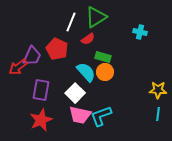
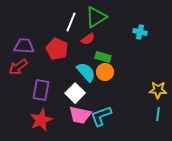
purple trapezoid: moved 8 px left, 10 px up; rotated 110 degrees counterclockwise
